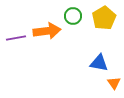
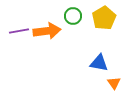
purple line: moved 3 px right, 7 px up
